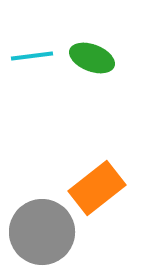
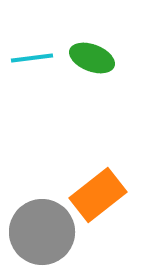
cyan line: moved 2 px down
orange rectangle: moved 1 px right, 7 px down
